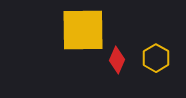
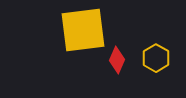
yellow square: rotated 6 degrees counterclockwise
